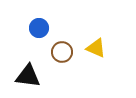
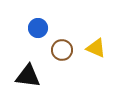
blue circle: moved 1 px left
brown circle: moved 2 px up
